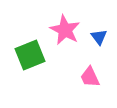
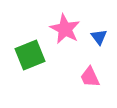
pink star: moved 1 px up
